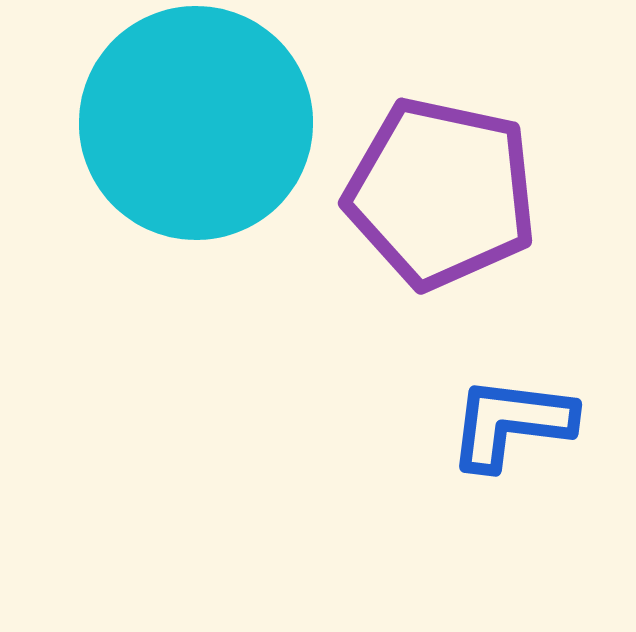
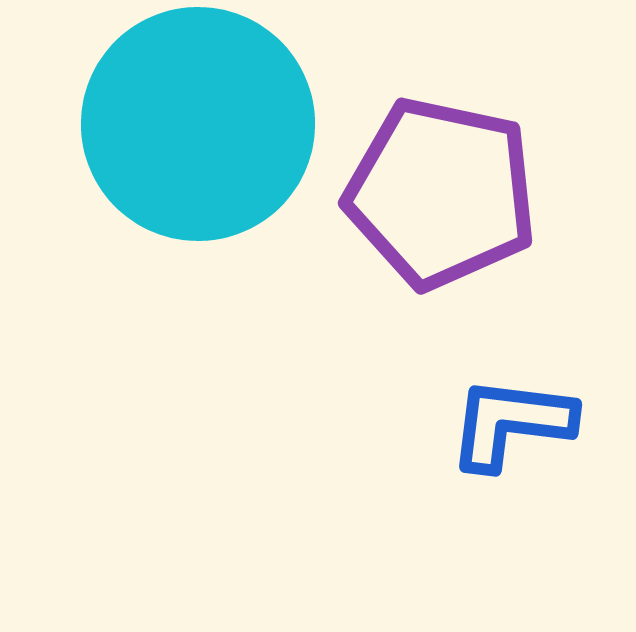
cyan circle: moved 2 px right, 1 px down
